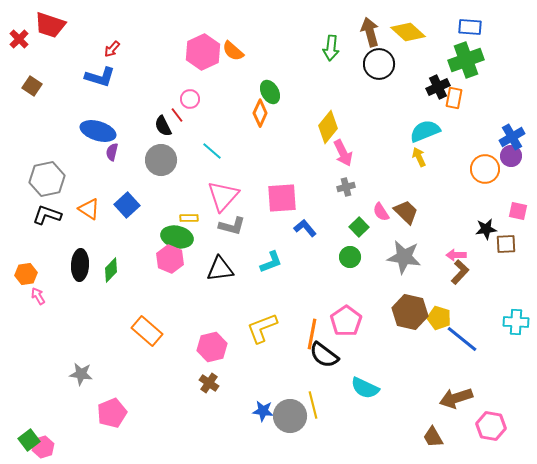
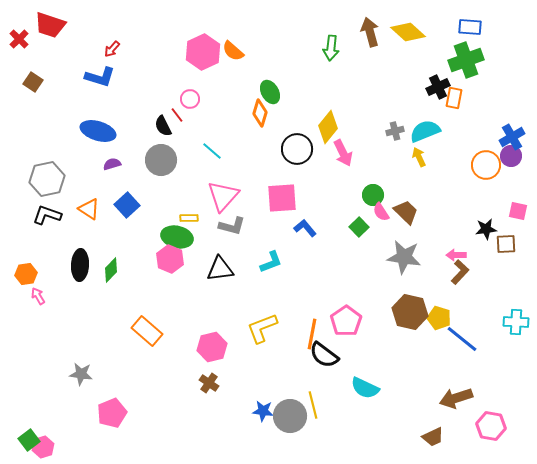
black circle at (379, 64): moved 82 px left, 85 px down
brown square at (32, 86): moved 1 px right, 4 px up
orange diamond at (260, 113): rotated 8 degrees counterclockwise
purple semicircle at (112, 152): moved 12 px down; rotated 60 degrees clockwise
orange circle at (485, 169): moved 1 px right, 4 px up
gray cross at (346, 187): moved 49 px right, 56 px up
green circle at (350, 257): moved 23 px right, 62 px up
brown trapezoid at (433, 437): rotated 85 degrees counterclockwise
